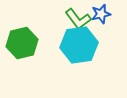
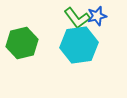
blue star: moved 4 px left, 2 px down
green L-shape: moved 1 px left, 1 px up
